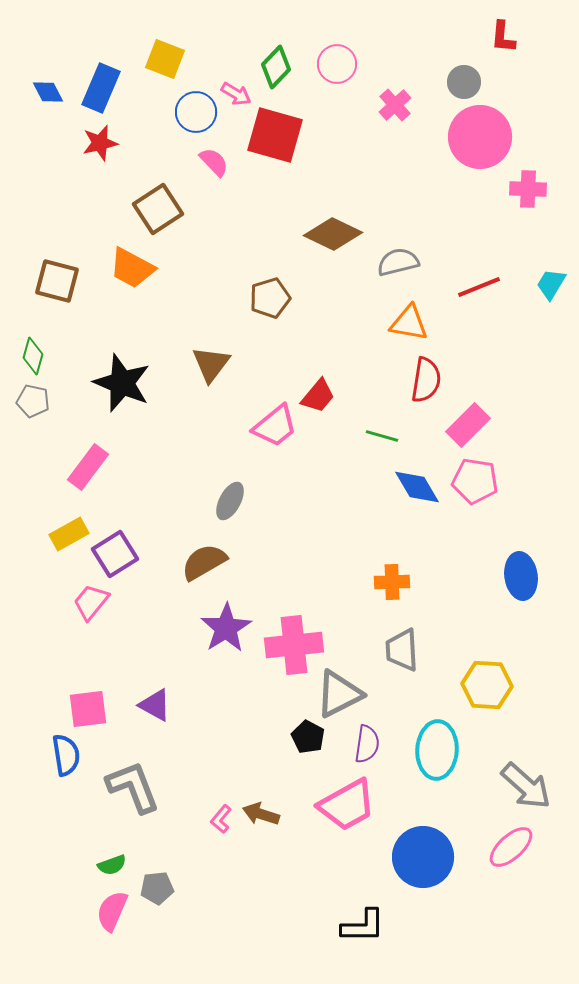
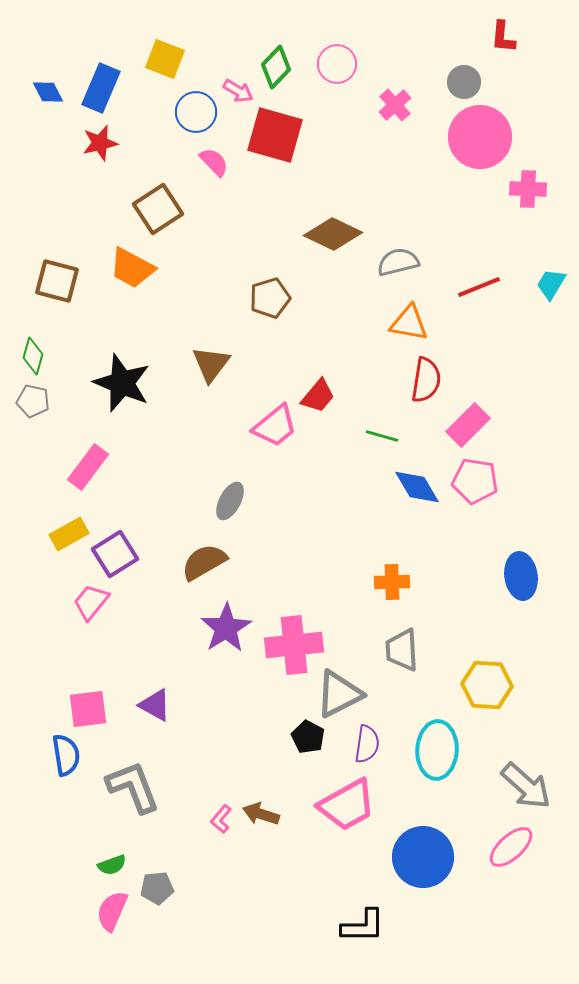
pink arrow at (236, 94): moved 2 px right, 3 px up
